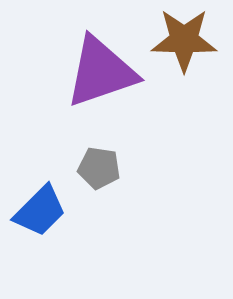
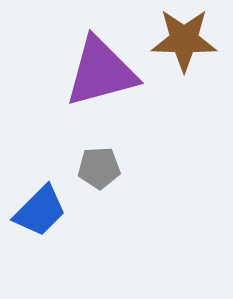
purple triangle: rotated 4 degrees clockwise
gray pentagon: rotated 12 degrees counterclockwise
